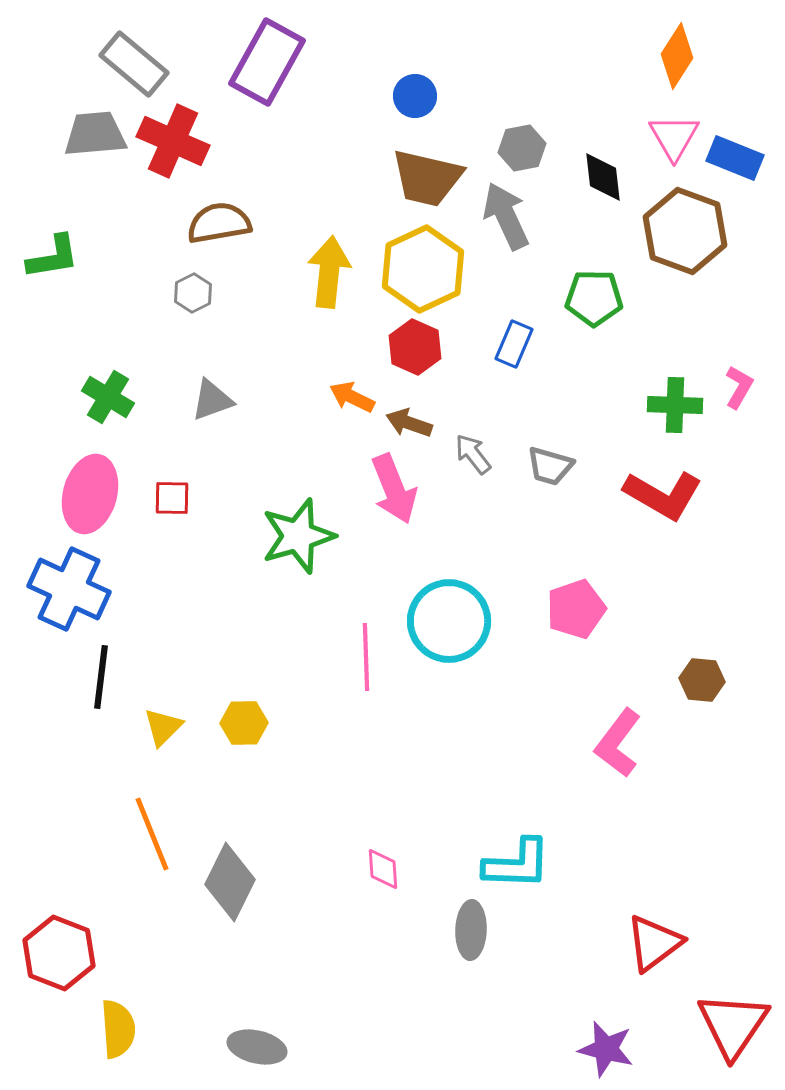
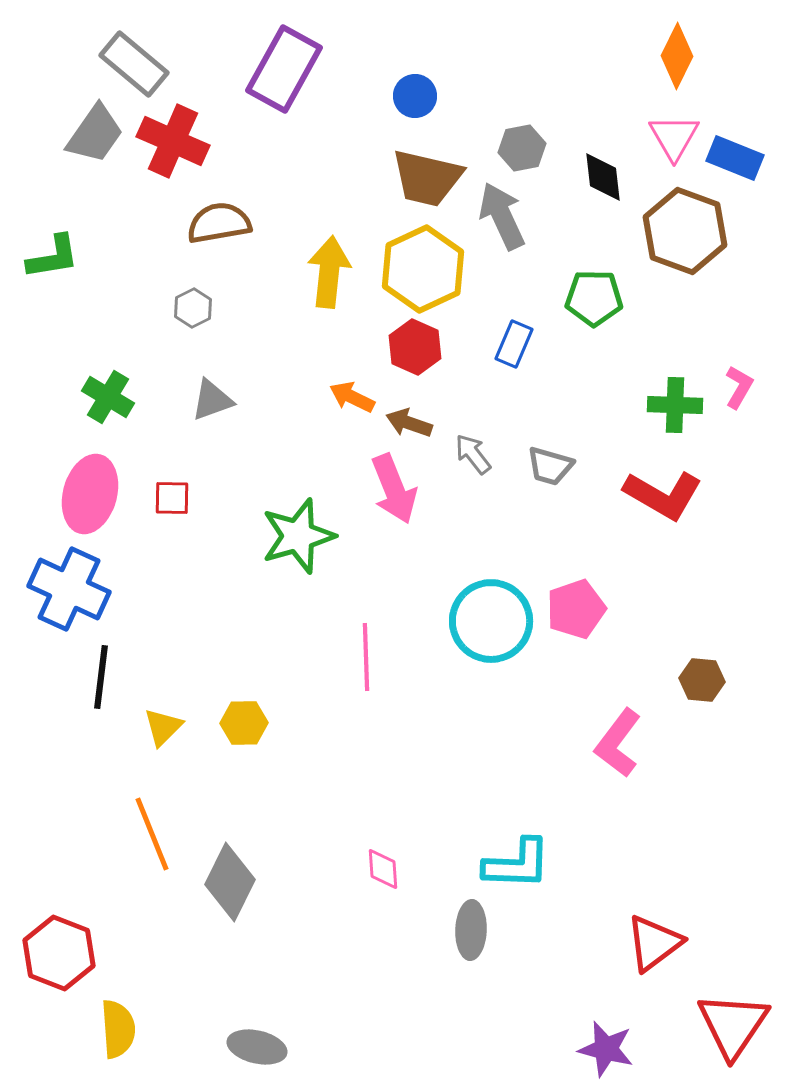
orange diamond at (677, 56): rotated 6 degrees counterclockwise
purple rectangle at (267, 62): moved 17 px right, 7 px down
gray trapezoid at (95, 134): rotated 130 degrees clockwise
gray arrow at (506, 216): moved 4 px left
gray hexagon at (193, 293): moved 15 px down
cyan circle at (449, 621): moved 42 px right
